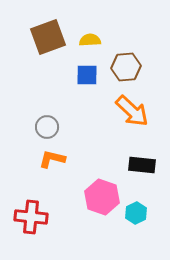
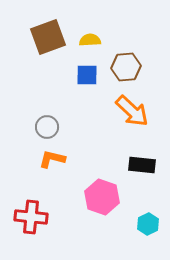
cyan hexagon: moved 12 px right, 11 px down
